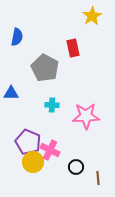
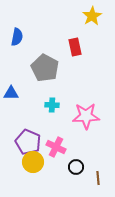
red rectangle: moved 2 px right, 1 px up
pink cross: moved 6 px right, 3 px up
